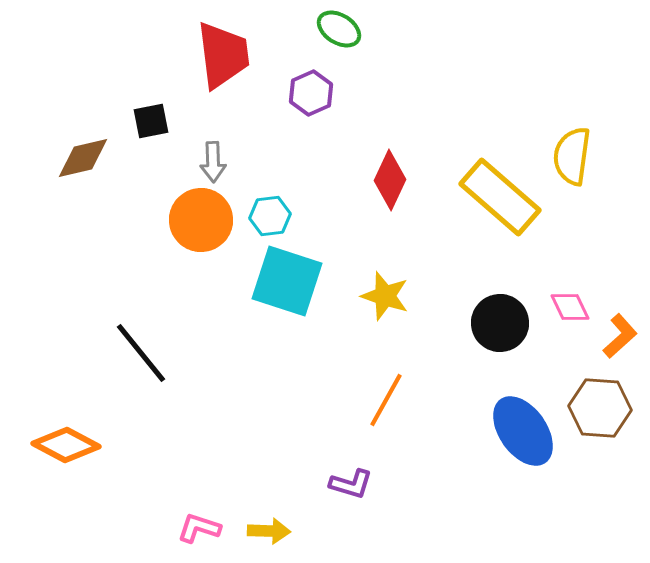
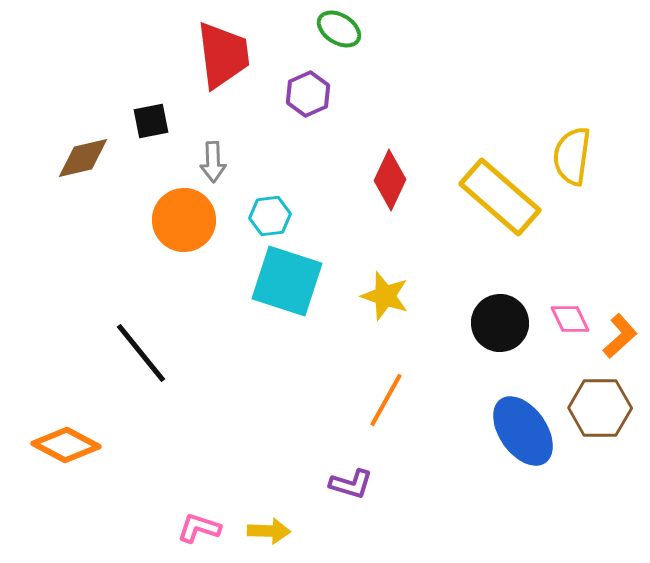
purple hexagon: moved 3 px left, 1 px down
orange circle: moved 17 px left
pink diamond: moved 12 px down
brown hexagon: rotated 4 degrees counterclockwise
